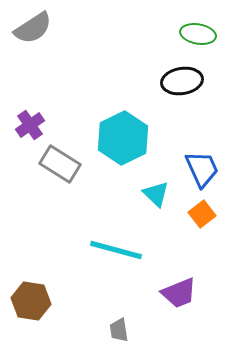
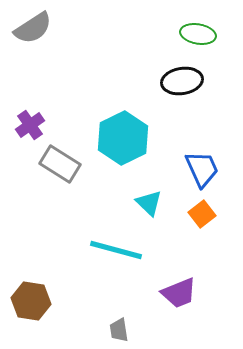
cyan triangle: moved 7 px left, 9 px down
